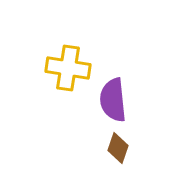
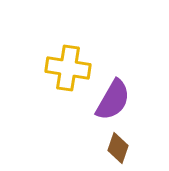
purple semicircle: rotated 144 degrees counterclockwise
